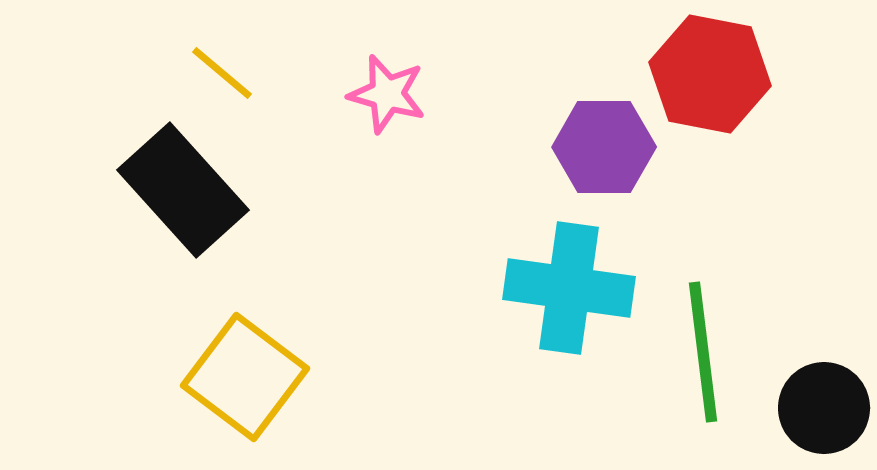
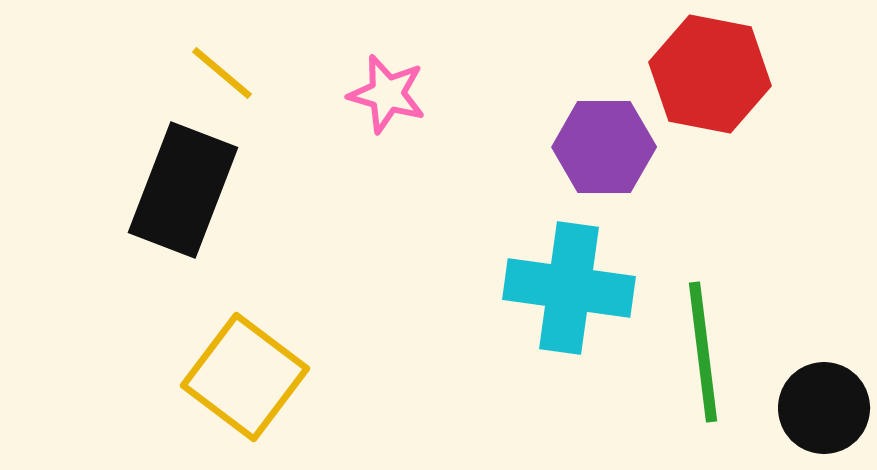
black rectangle: rotated 63 degrees clockwise
